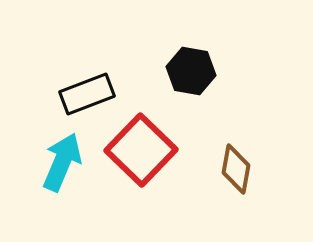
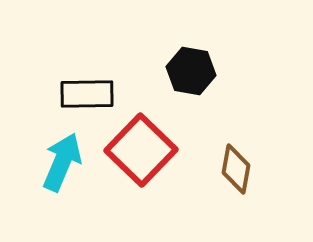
black rectangle: rotated 20 degrees clockwise
